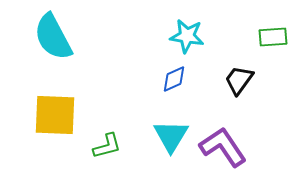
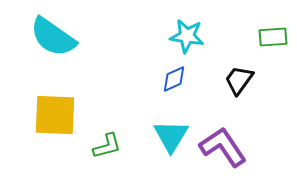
cyan semicircle: rotated 27 degrees counterclockwise
